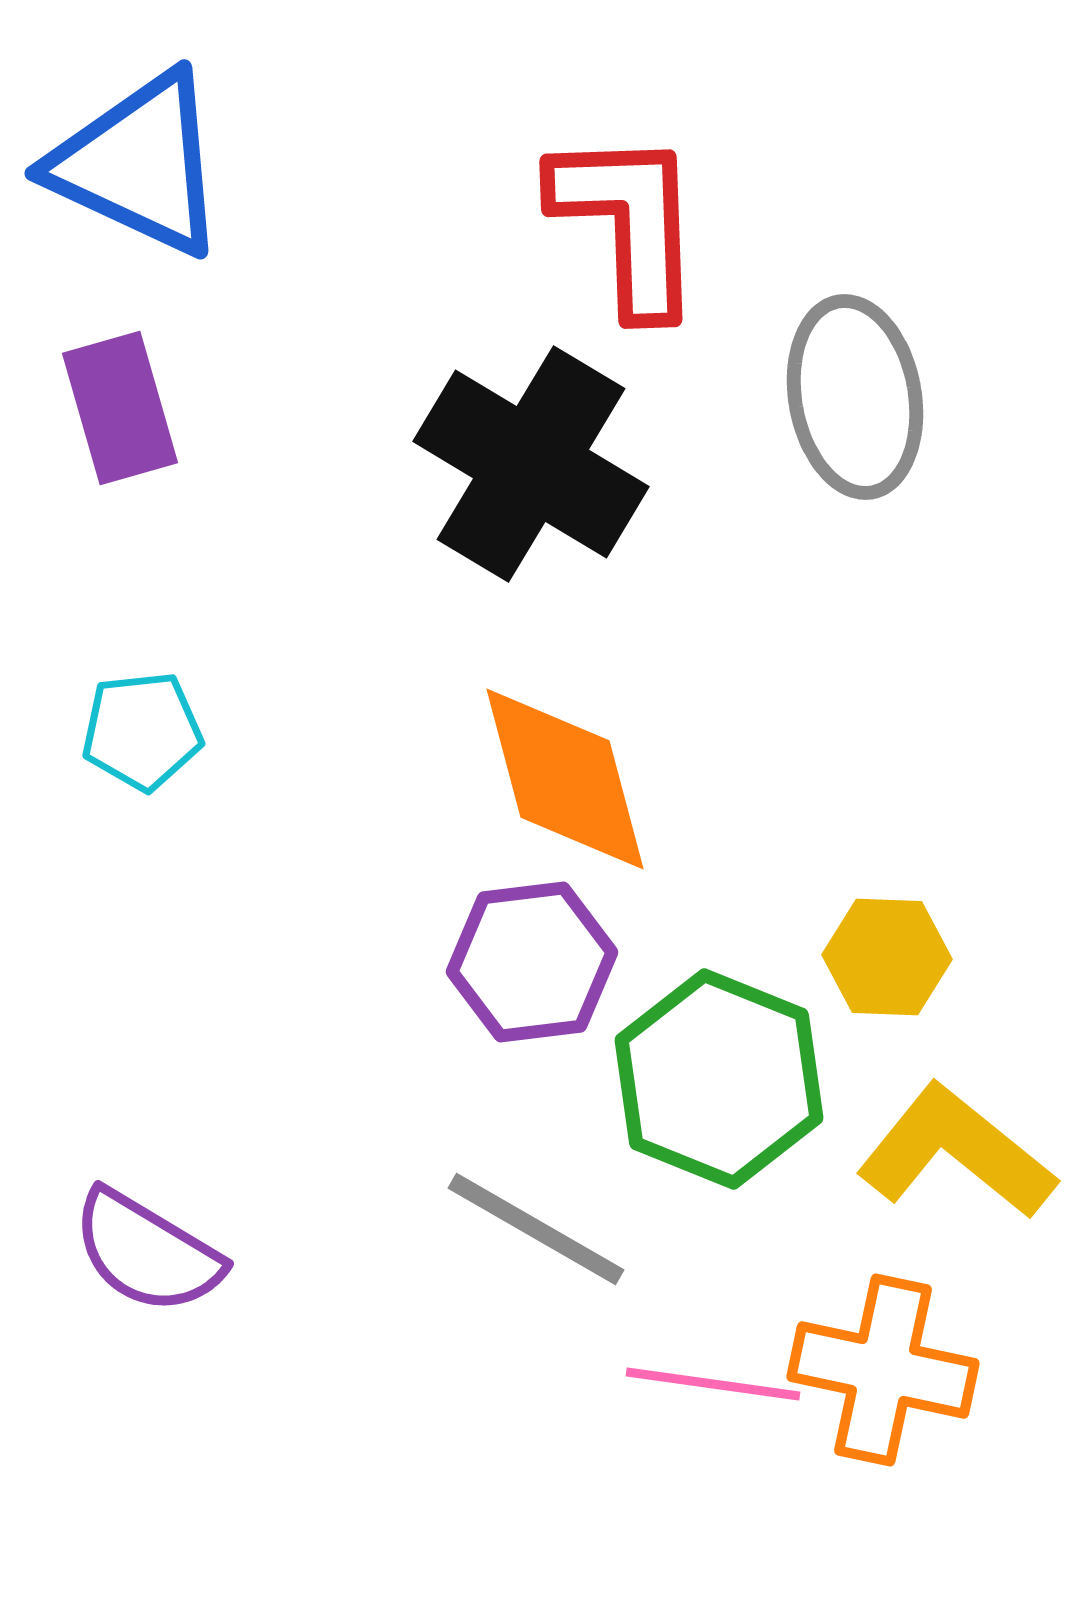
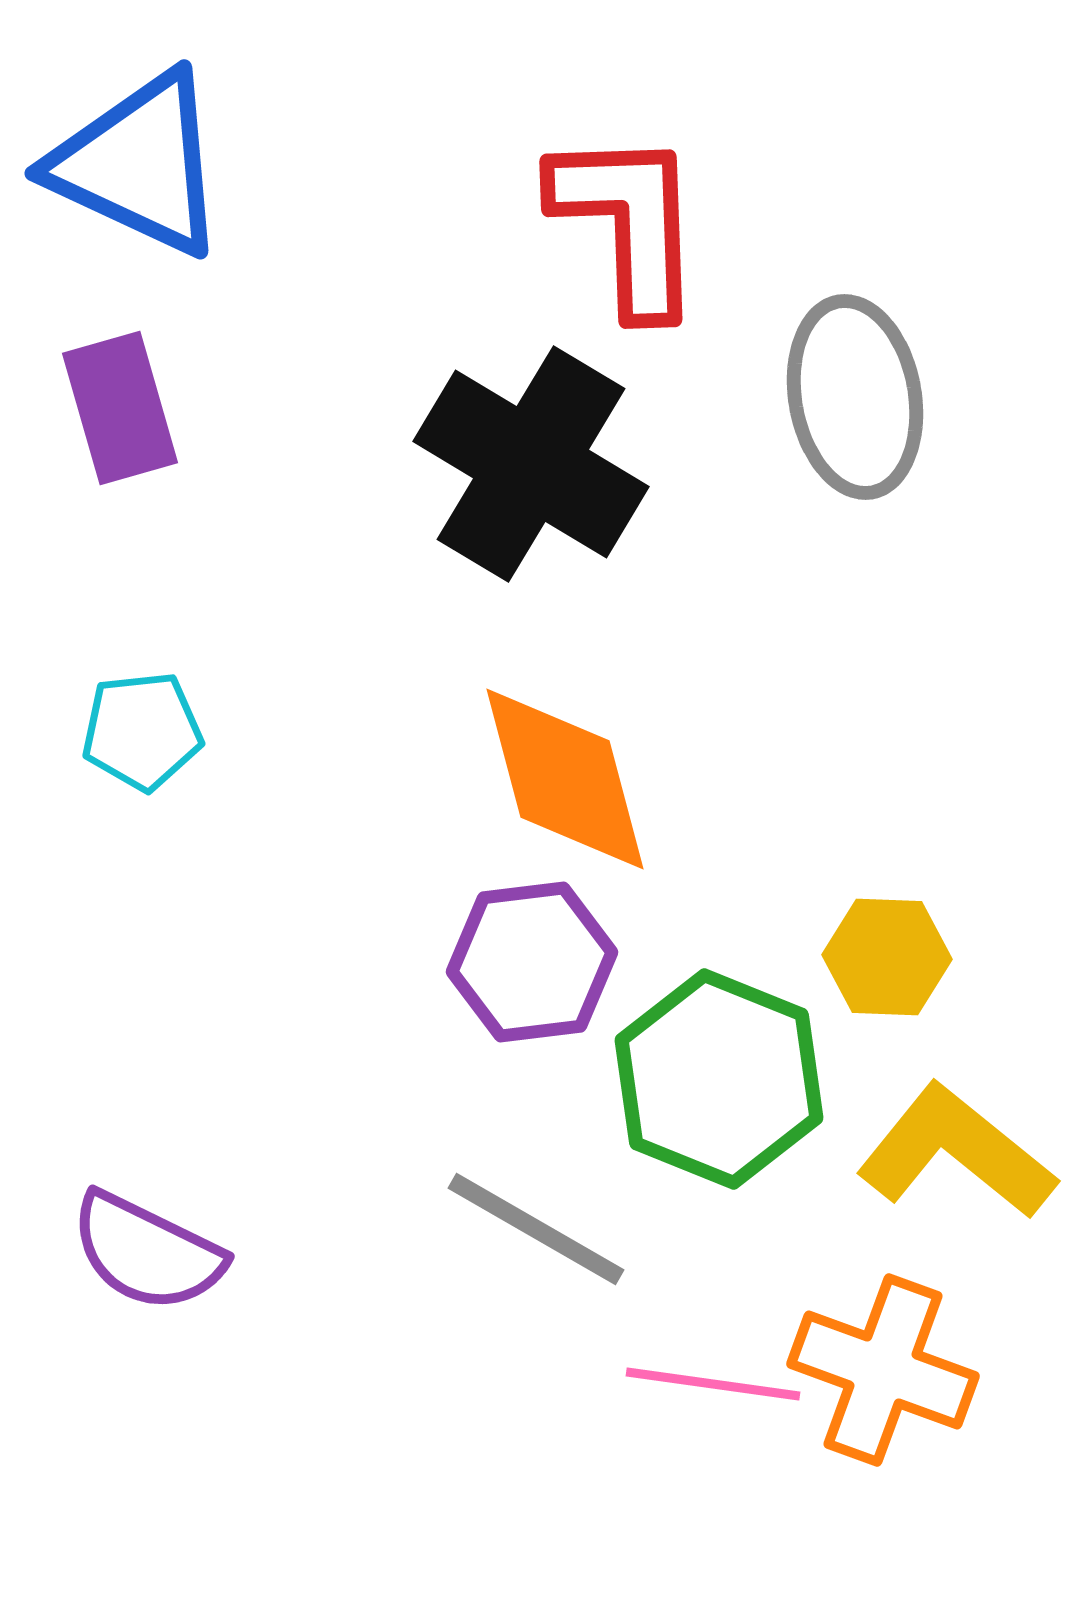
purple semicircle: rotated 5 degrees counterclockwise
orange cross: rotated 8 degrees clockwise
